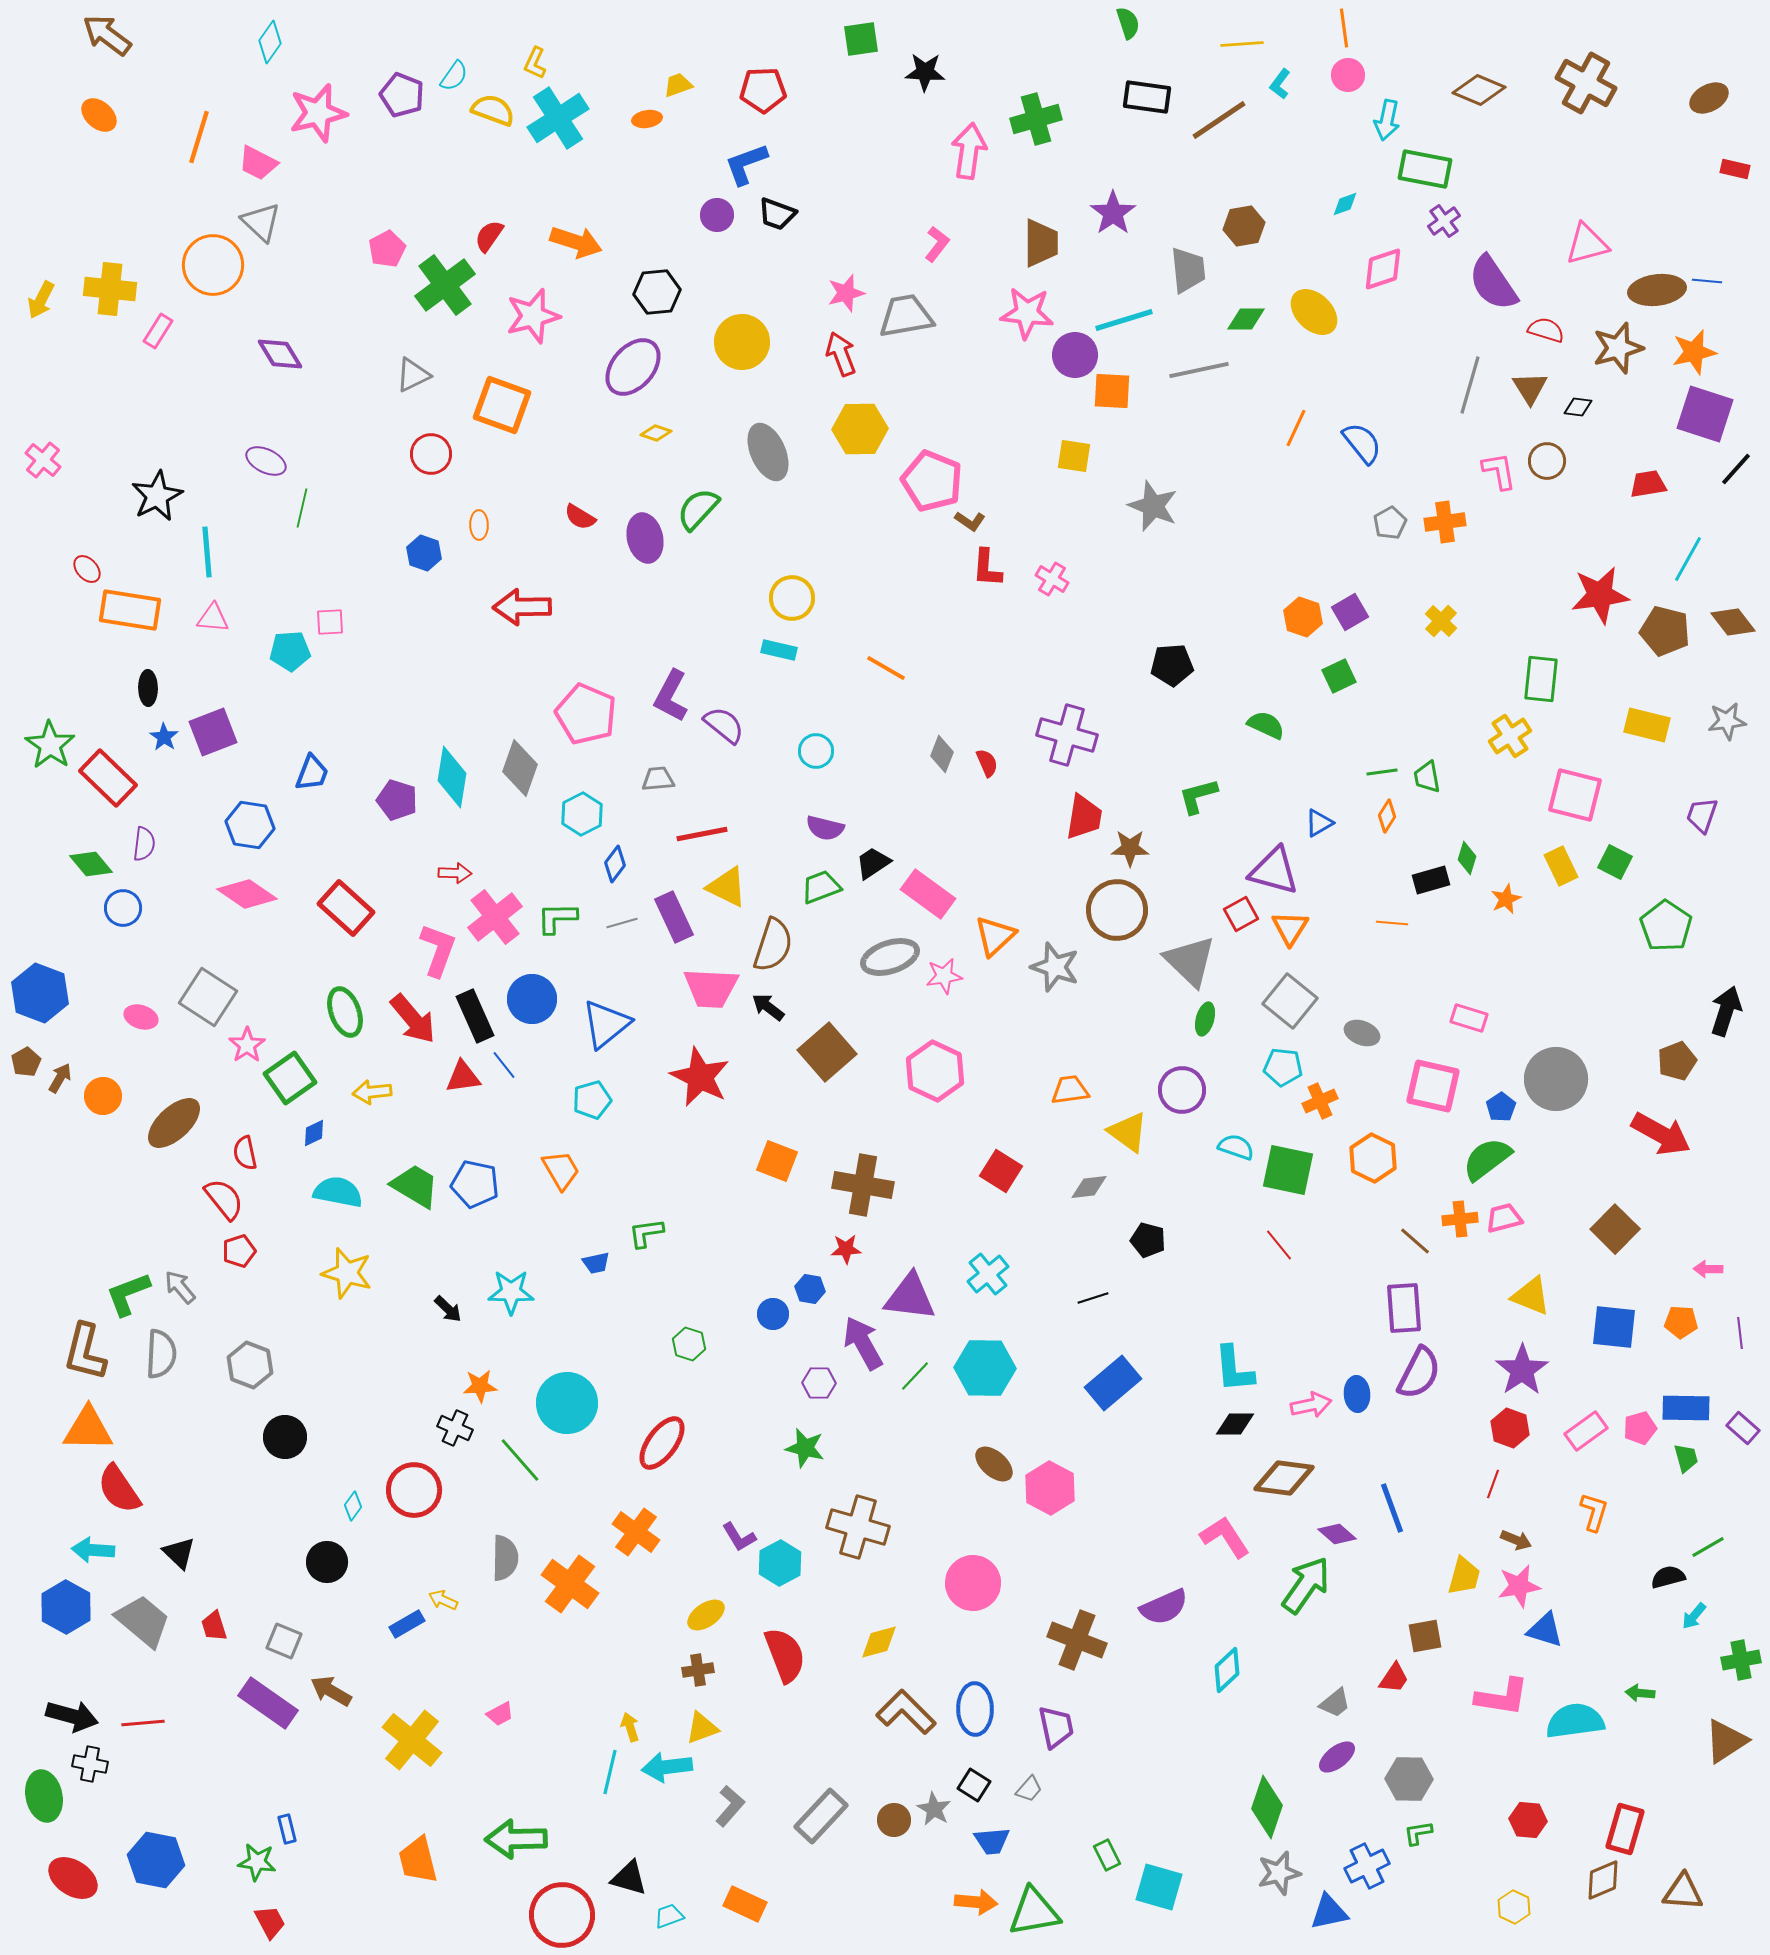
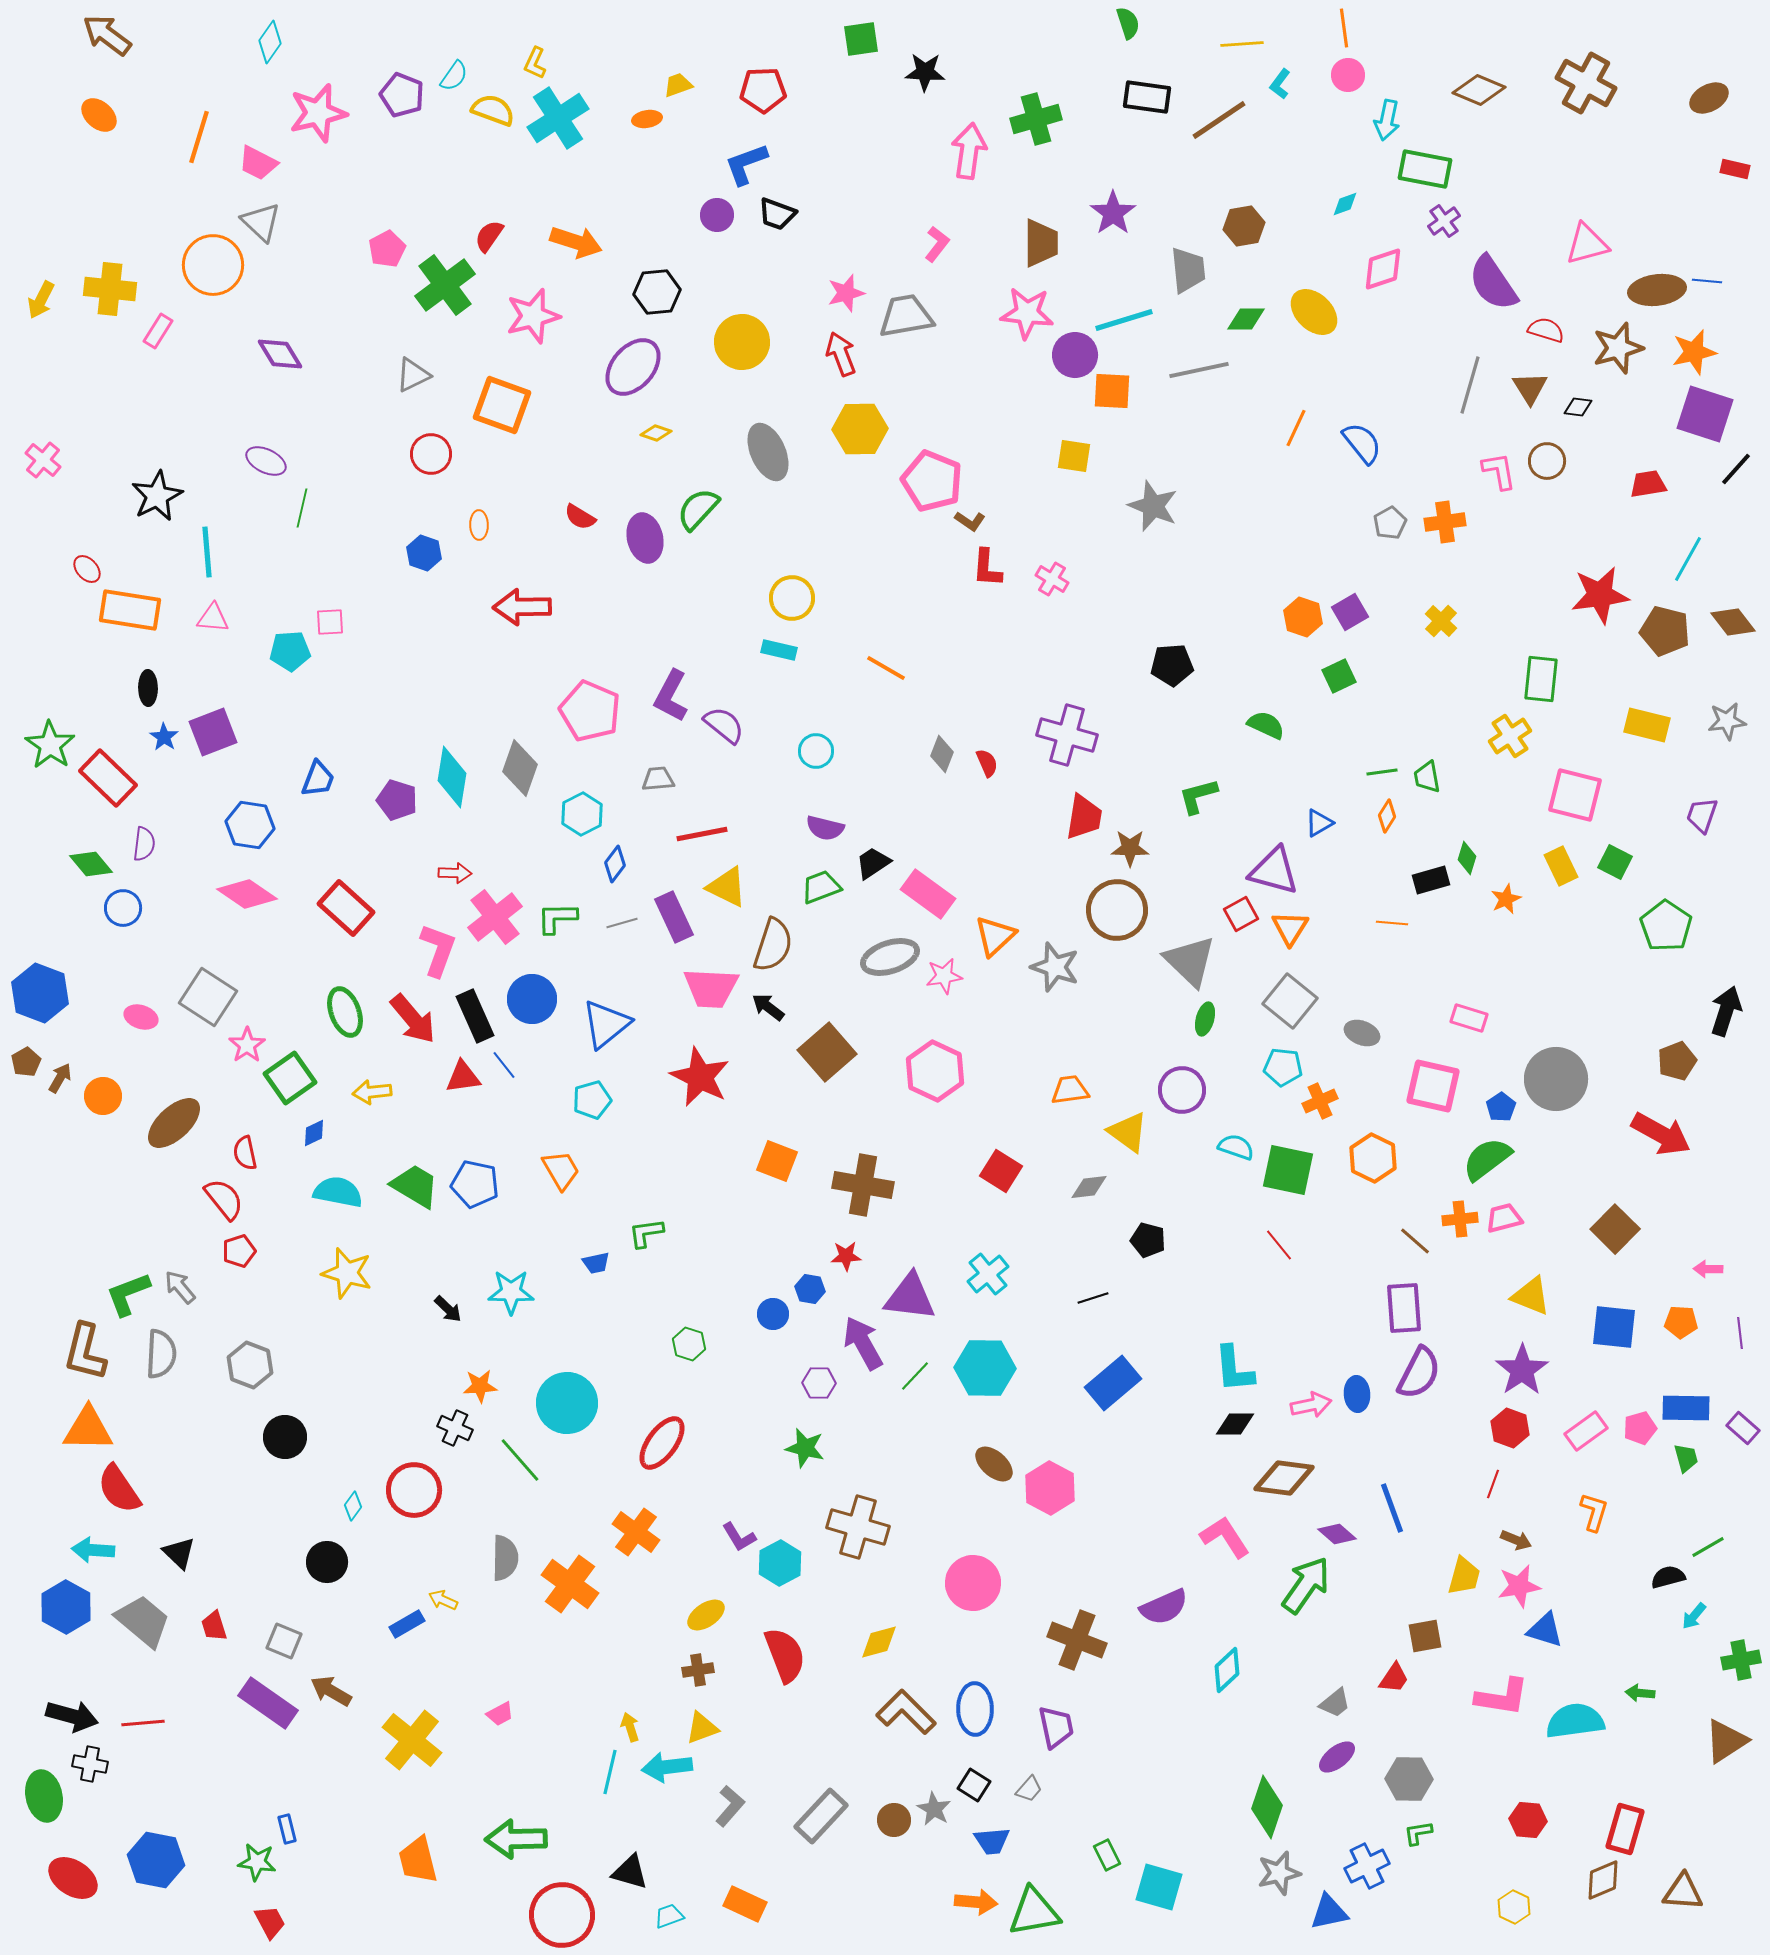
pink pentagon at (586, 714): moved 4 px right, 3 px up
blue trapezoid at (312, 773): moved 6 px right, 6 px down
red star at (846, 1249): moved 7 px down
black triangle at (629, 1878): moved 1 px right, 6 px up
